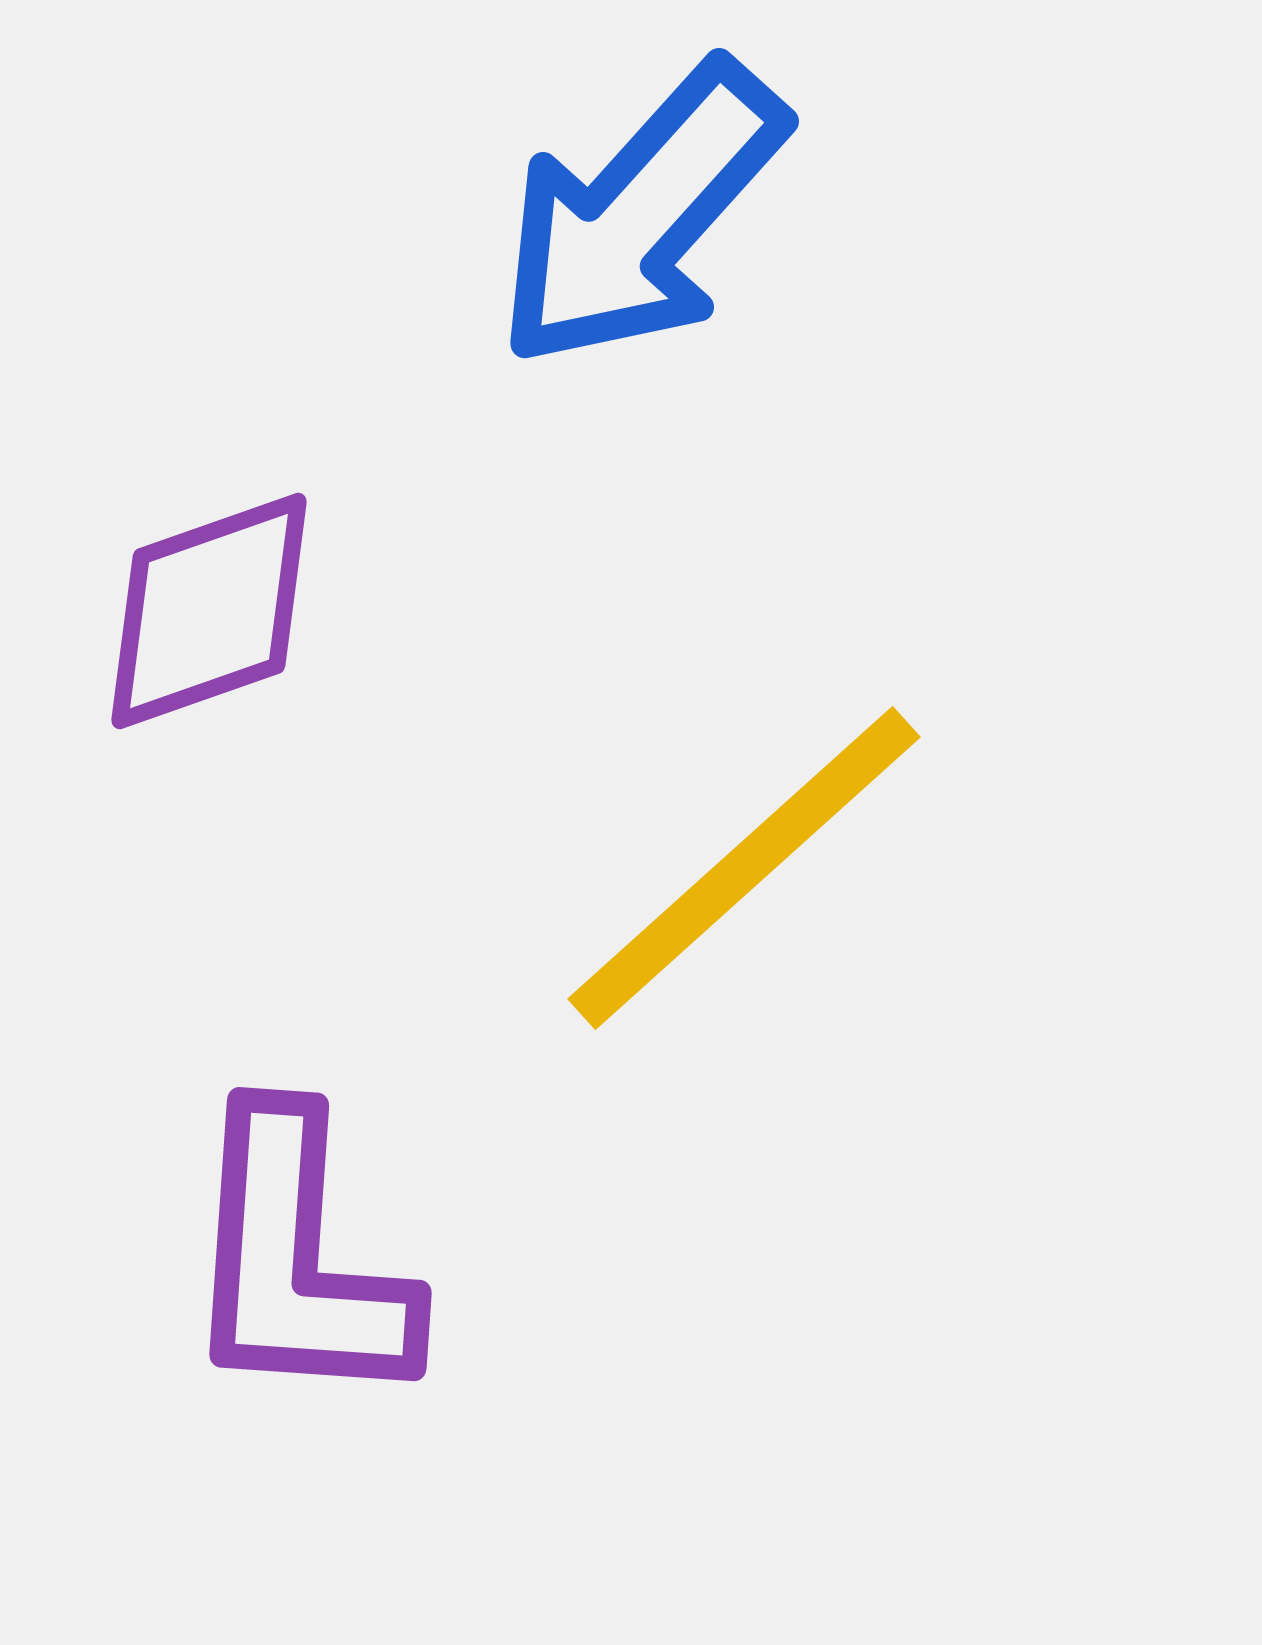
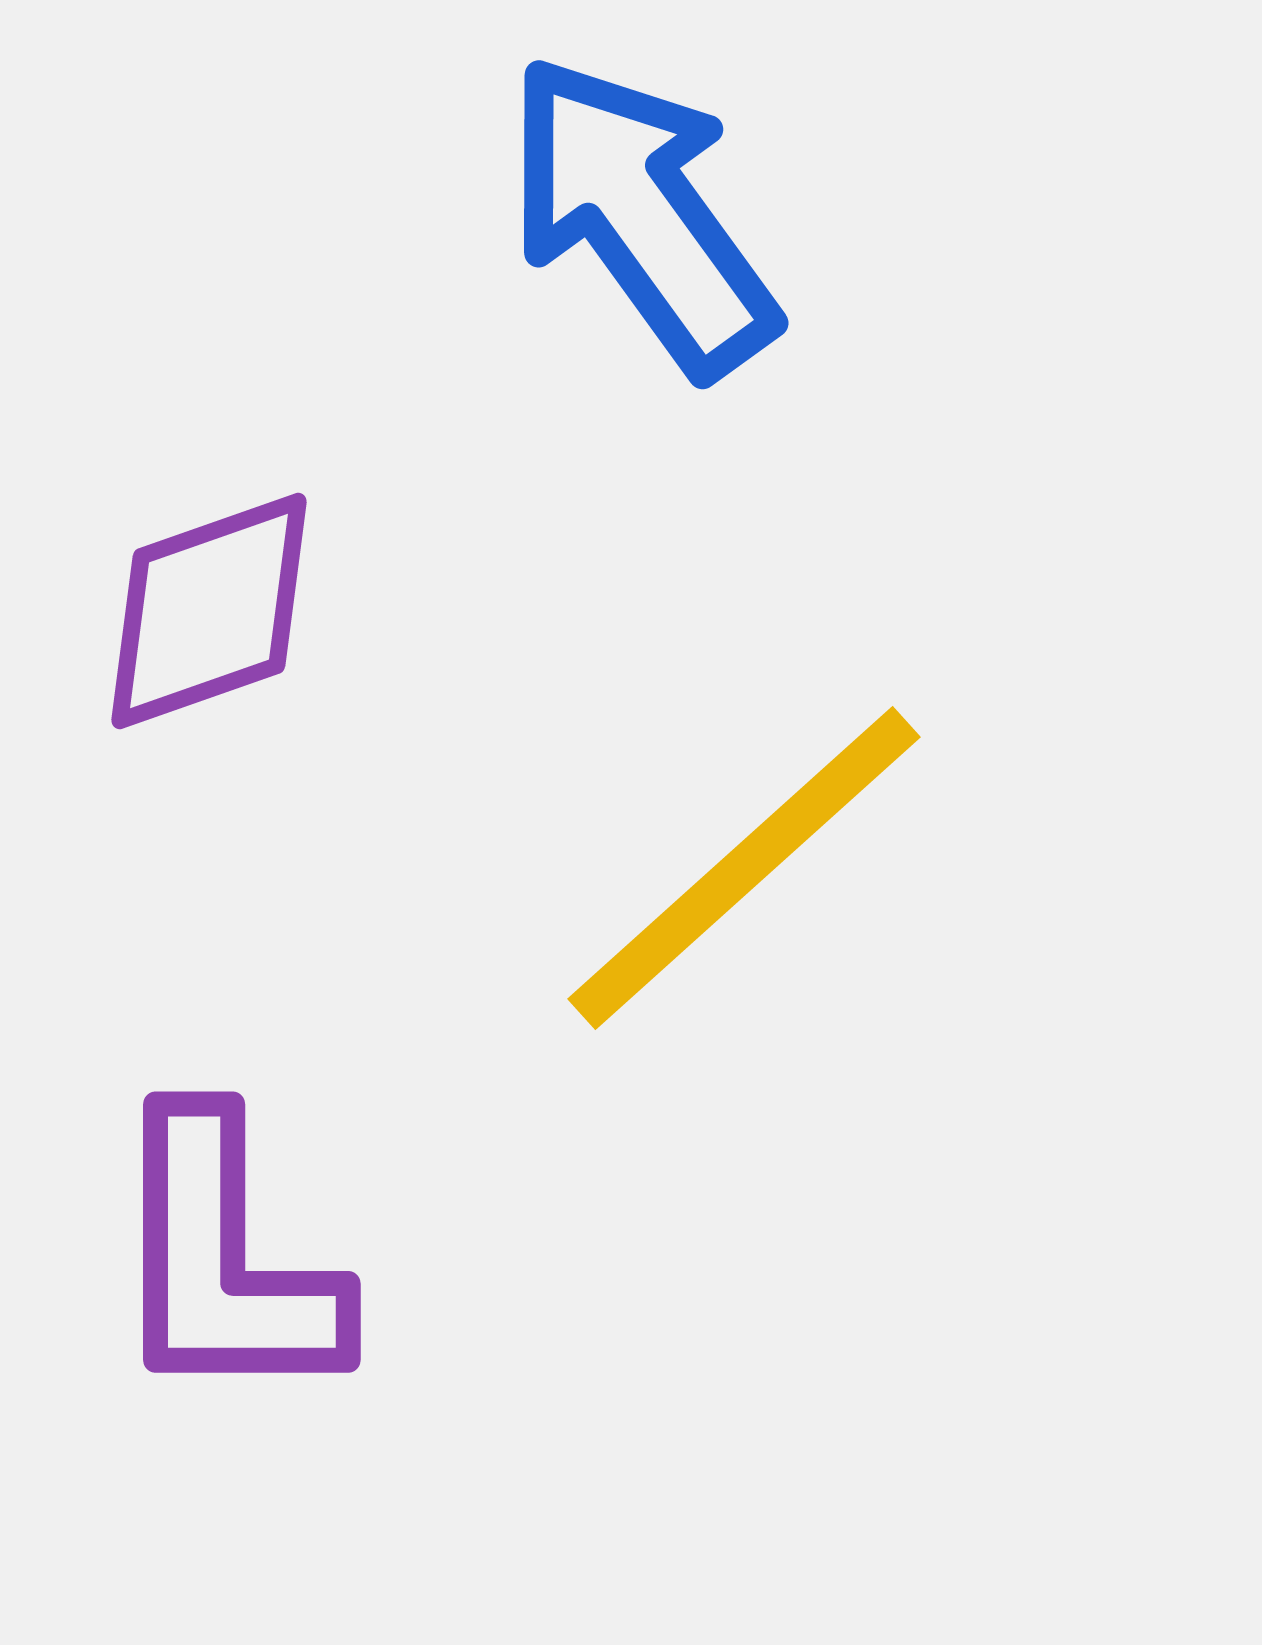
blue arrow: rotated 102 degrees clockwise
purple L-shape: moved 73 px left; rotated 4 degrees counterclockwise
